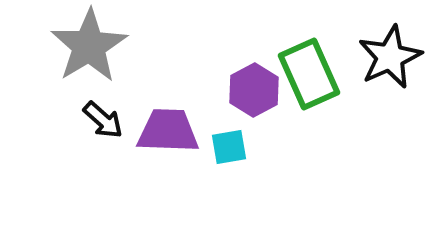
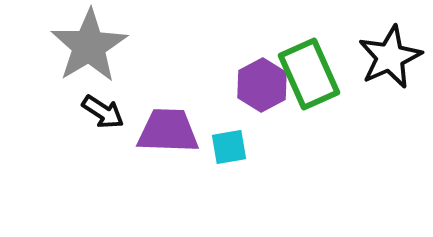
purple hexagon: moved 8 px right, 5 px up
black arrow: moved 8 px up; rotated 9 degrees counterclockwise
